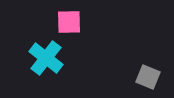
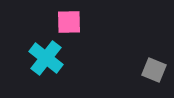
gray square: moved 6 px right, 7 px up
